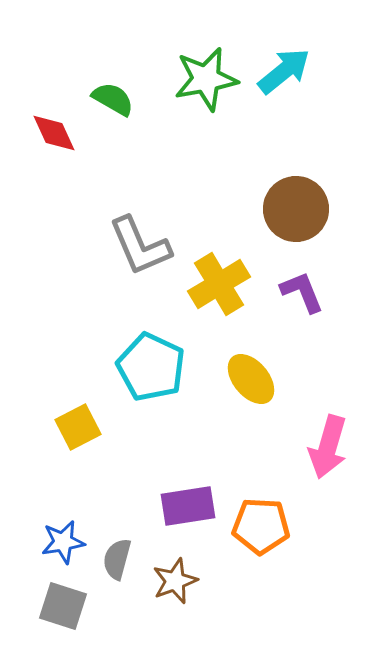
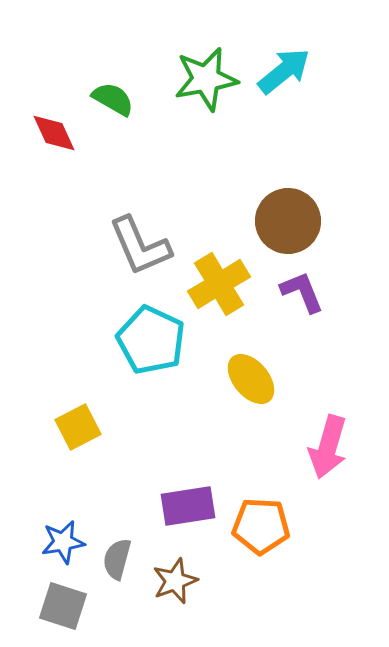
brown circle: moved 8 px left, 12 px down
cyan pentagon: moved 27 px up
